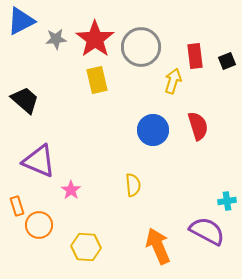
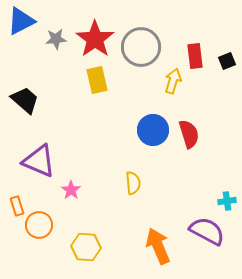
red semicircle: moved 9 px left, 8 px down
yellow semicircle: moved 2 px up
